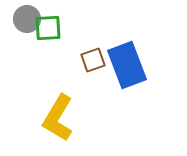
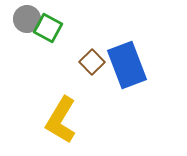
green square: rotated 32 degrees clockwise
brown square: moved 1 px left, 2 px down; rotated 25 degrees counterclockwise
yellow L-shape: moved 3 px right, 2 px down
